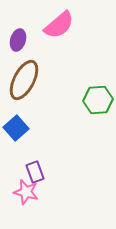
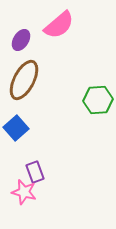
purple ellipse: moved 3 px right; rotated 15 degrees clockwise
pink star: moved 2 px left
